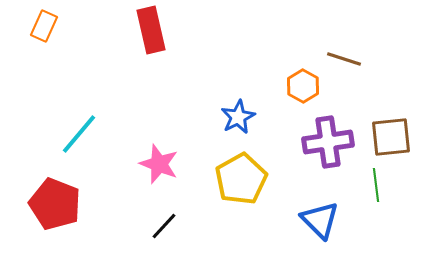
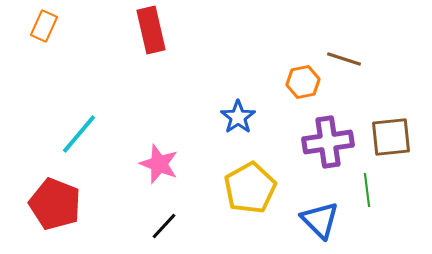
orange hexagon: moved 4 px up; rotated 20 degrees clockwise
blue star: rotated 8 degrees counterclockwise
yellow pentagon: moved 9 px right, 9 px down
green line: moved 9 px left, 5 px down
